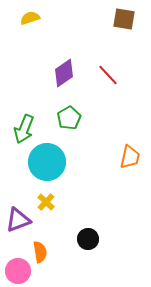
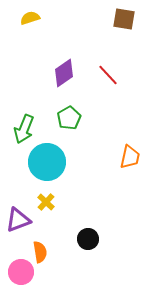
pink circle: moved 3 px right, 1 px down
